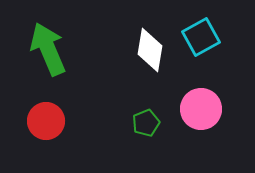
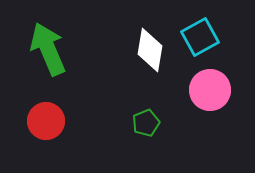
cyan square: moved 1 px left
pink circle: moved 9 px right, 19 px up
